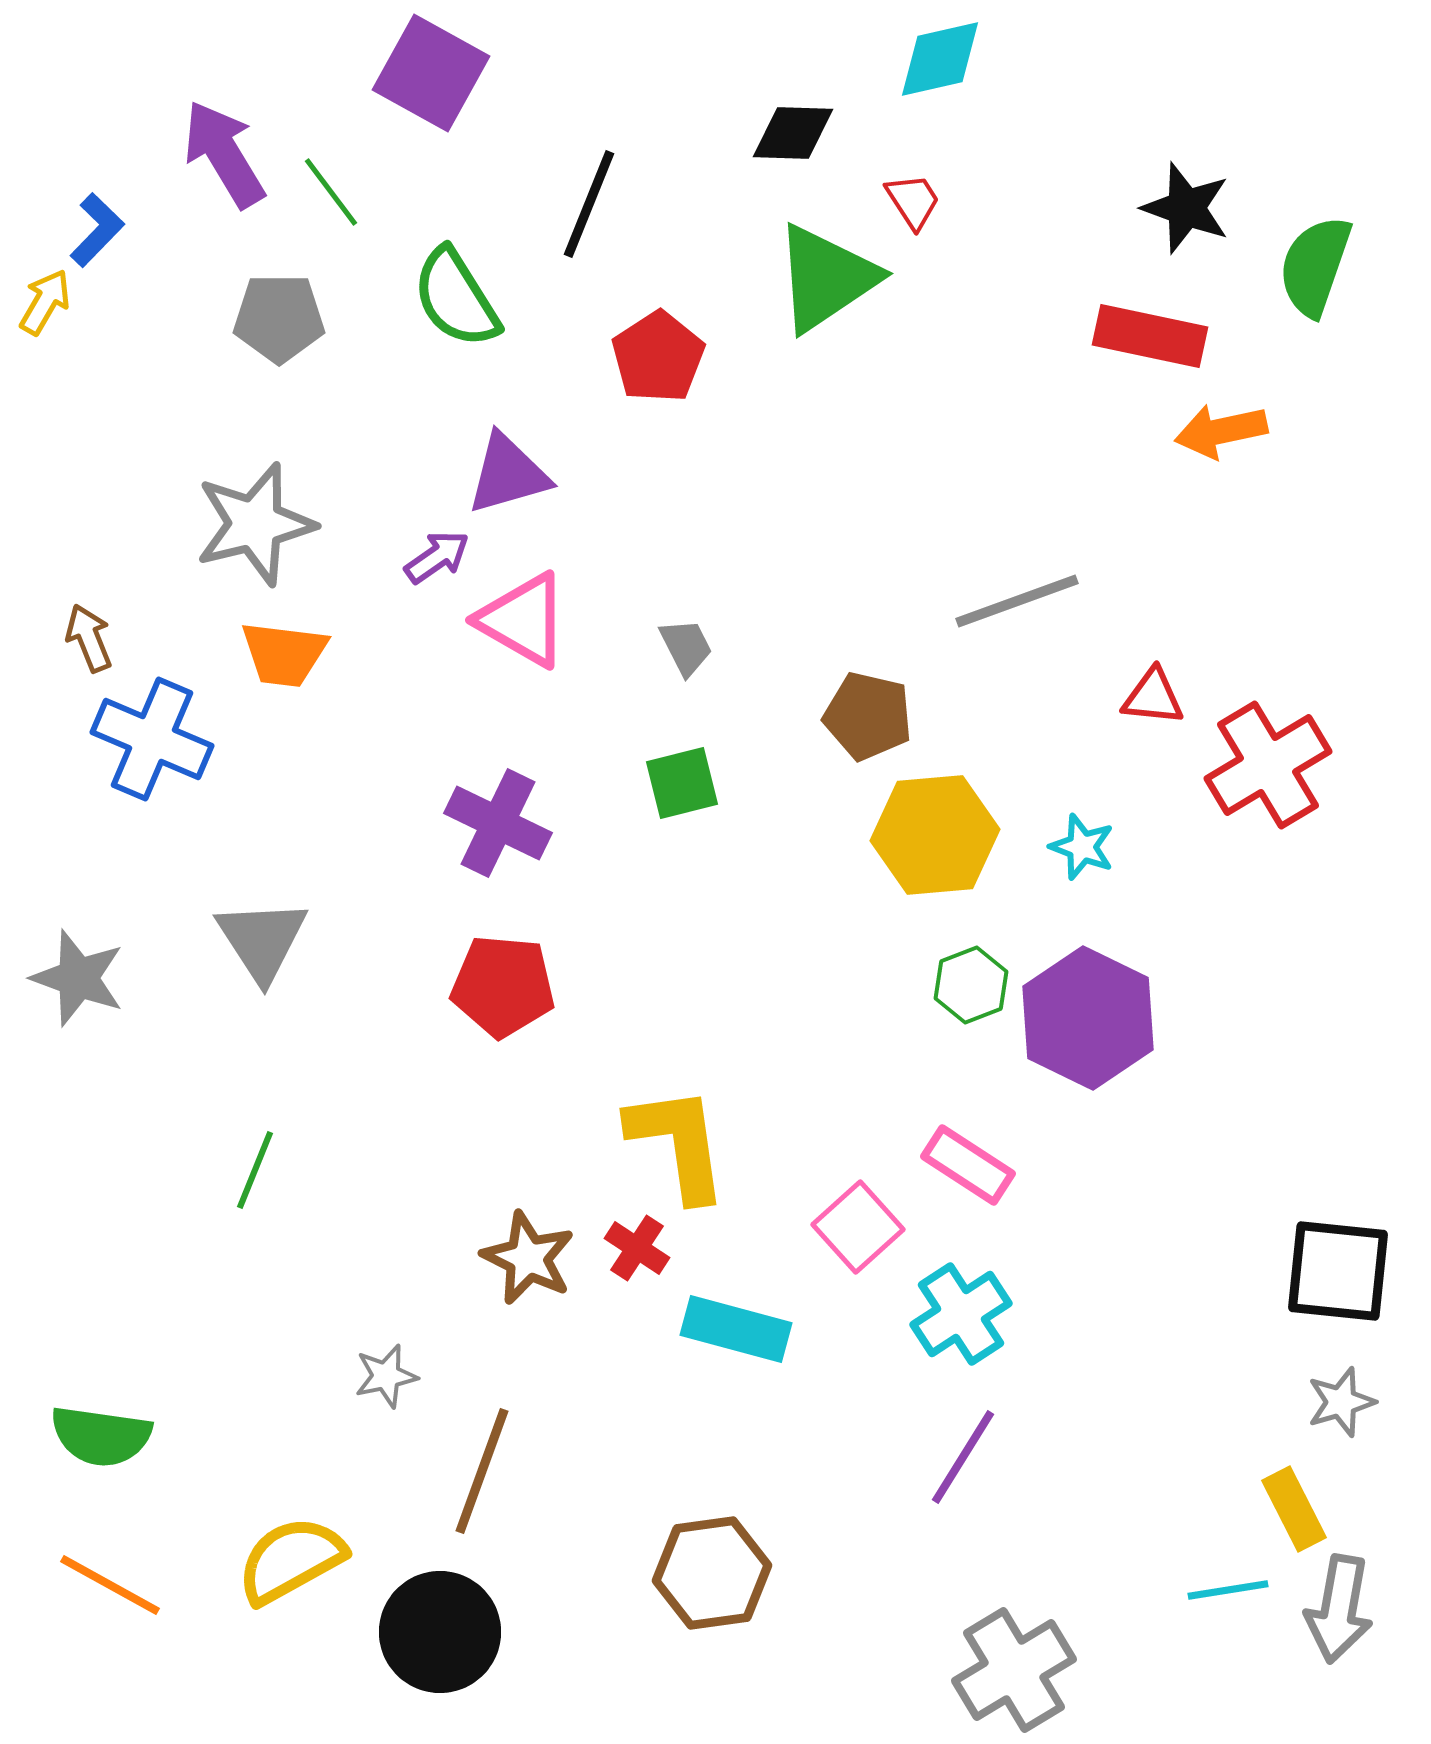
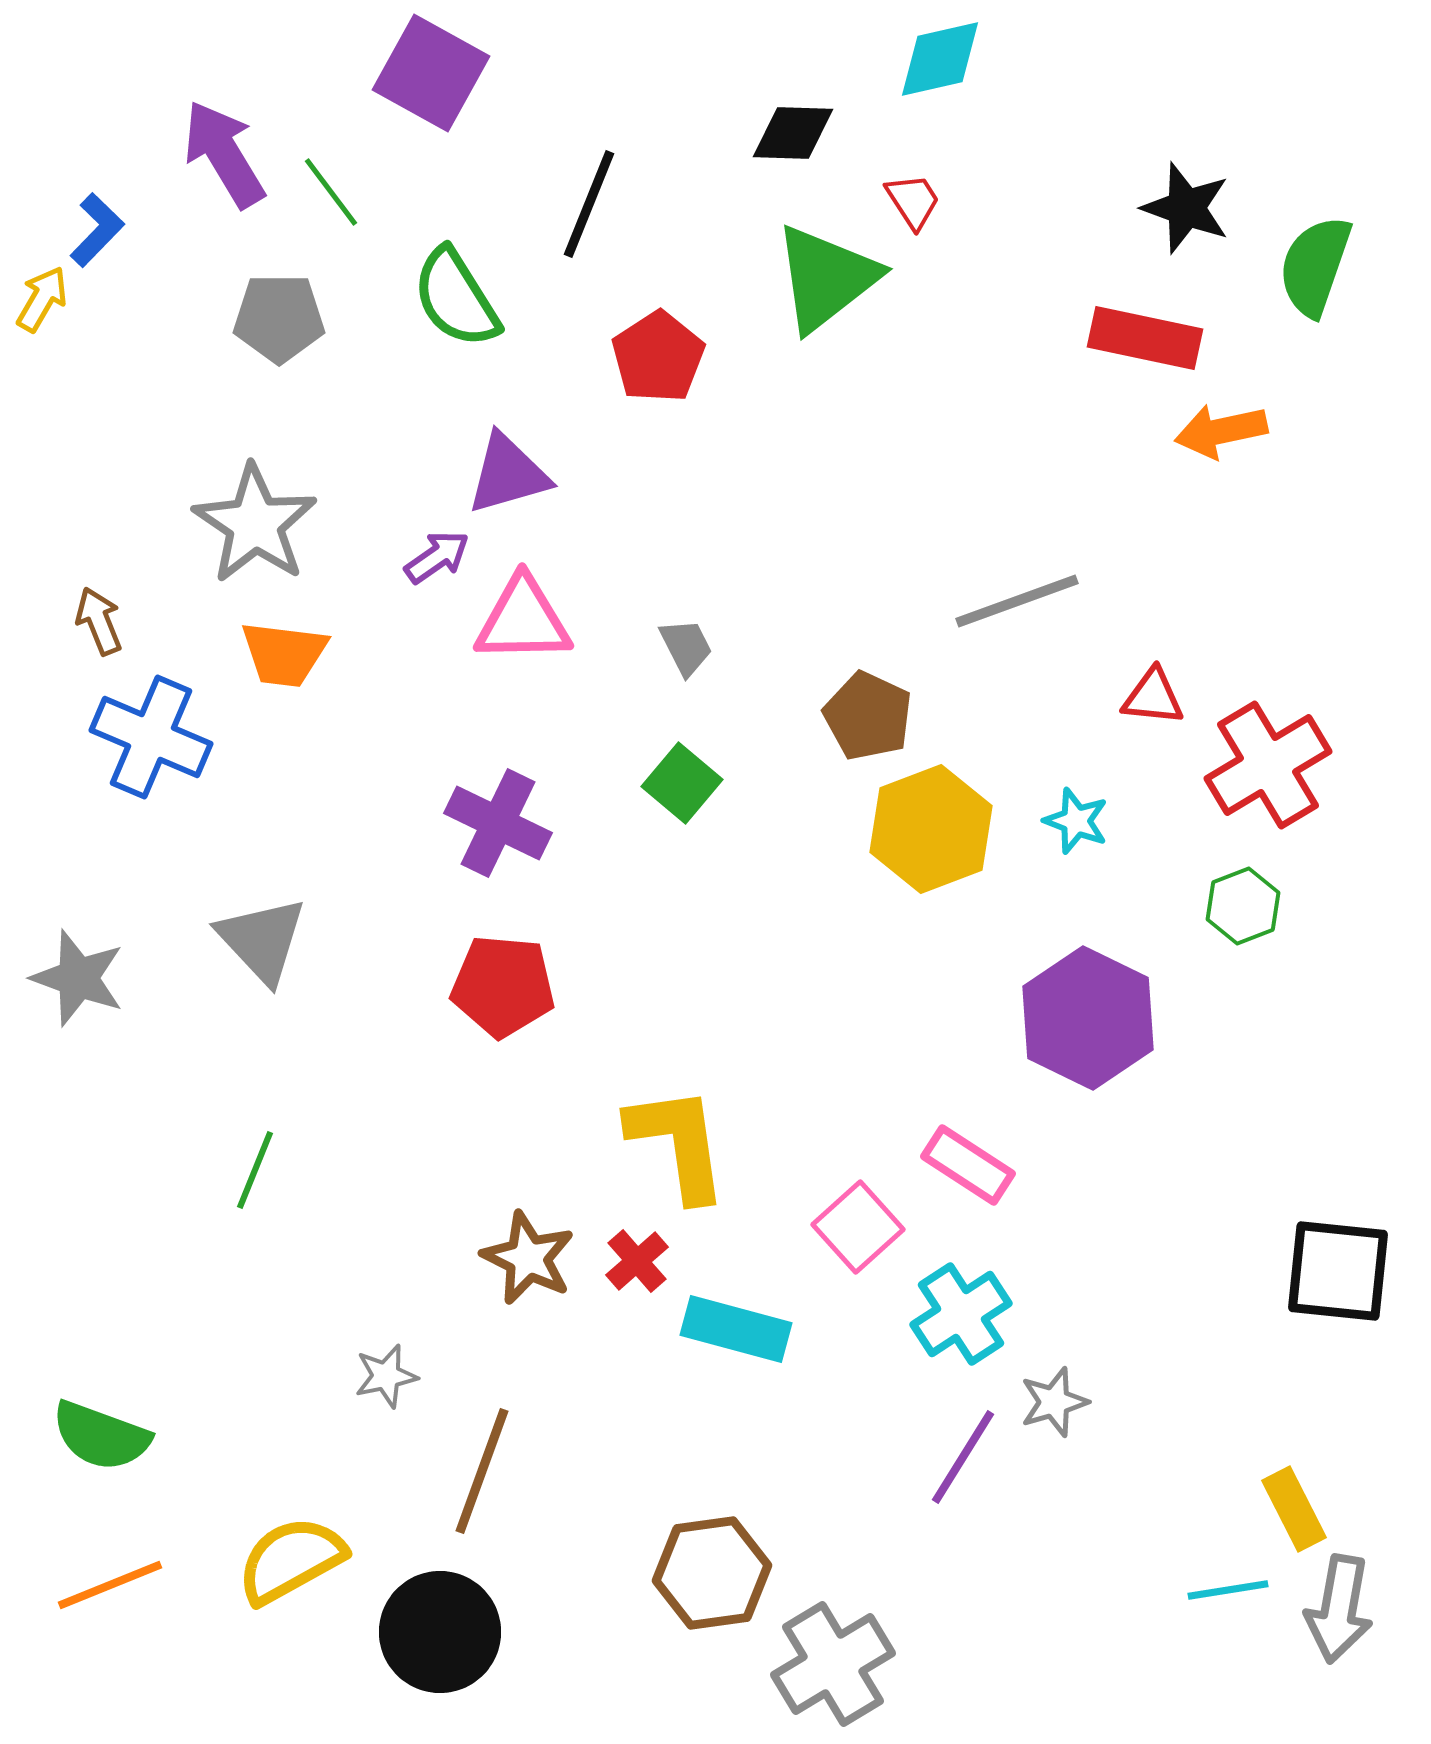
green triangle at (826, 278): rotated 4 degrees counterclockwise
yellow arrow at (45, 302): moved 3 px left, 3 px up
red rectangle at (1150, 336): moved 5 px left, 2 px down
gray star at (255, 524): rotated 24 degrees counterclockwise
pink triangle at (523, 620): rotated 31 degrees counterclockwise
brown arrow at (89, 638): moved 10 px right, 17 px up
brown pentagon at (868, 716): rotated 12 degrees clockwise
blue cross at (152, 739): moved 1 px left, 2 px up
green square at (682, 783): rotated 36 degrees counterclockwise
yellow hexagon at (935, 835): moved 4 px left, 6 px up; rotated 16 degrees counterclockwise
cyan star at (1082, 847): moved 6 px left, 26 px up
gray triangle at (262, 940): rotated 10 degrees counterclockwise
green hexagon at (971, 985): moved 272 px right, 79 px up
red cross at (637, 1248): moved 13 px down; rotated 16 degrees clockwise
gray star at (1341, 1402): moved 287 px left
green semicircle at (101, 1436): rotated 12 degrees clockwise
orange line at (110, 1585): rotated 51 degrees counterclockwise
gray cross at (1014, 1670): moved 181 px left, 6 px up
